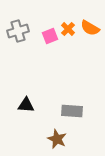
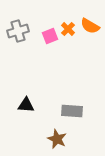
orange semicircle: moved 2 px up
